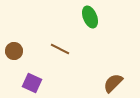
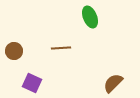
brown line: moved 1 px right, 1 px up; rotated 30 degrees counterclockwise
